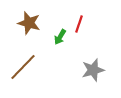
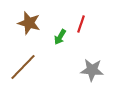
red line: moved 2 px right
gray star: moved 1 px left; rotated 20 degrees clockwise
